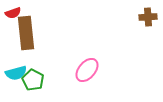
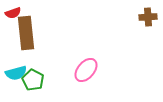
pink ellipse: moved 1 px left
